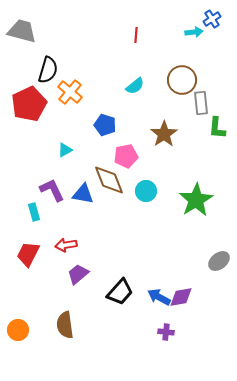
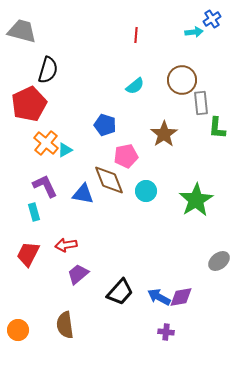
orange cross: moved 24 px left, 51 px down
purple L-shape: moved 7 px left, 4 px up
